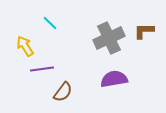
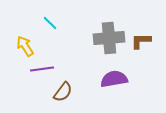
brown L-shape: moved 3 px left, 10 px down
gray cross: rotated 20 degrees clockwise
